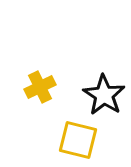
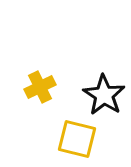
yellow square: moved 1 px left, 1 px up
